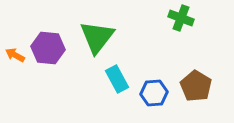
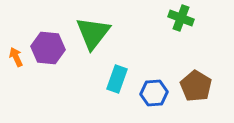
green triangle: moved 4 px left, 4 px up
orange arrow: moved 1 px right, 2 px down; rotated 36 degrees clockwise
cyan rectangle: rotated 48 degrees clockwise
